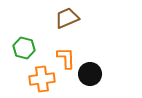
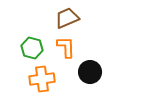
green hexagon: moved 8 px right
orange L-shape: moved 11 px up
black circle: moved 2 px up
